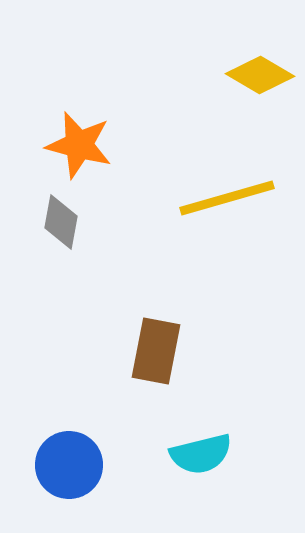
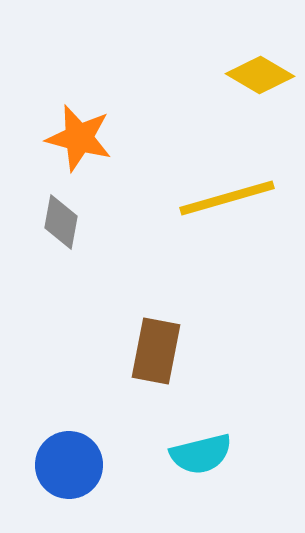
orange star: moved 7 px up
